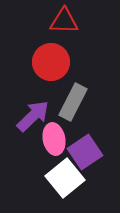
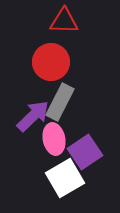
gray rectangle: moved 13 px left
white square: rotated 9 degrees clockwise
